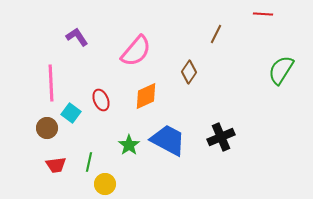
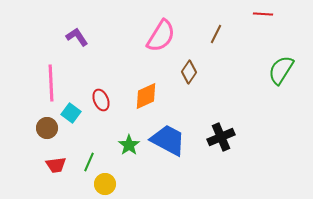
pink semicircle: moved 25 px right, 15 px up; rotated 8 degrees counterclockwise
green line: rotated 12 degrees clockwise
